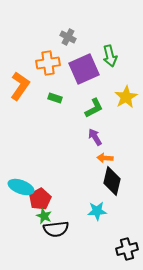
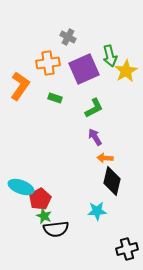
yellow star: moved 26 px up
